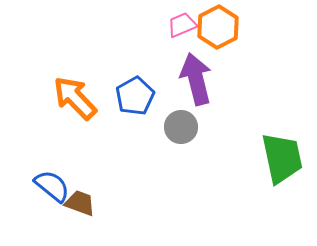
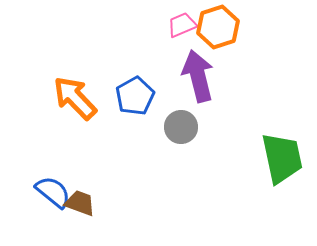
orange hexagon: rotated 9 degrees clockwise
purple arrow: moved 2 px right, 3 px up
blue semicircle: moved 1 px right, 6 px down
